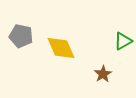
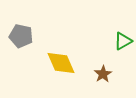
yellow diamond: moved 15 px down
